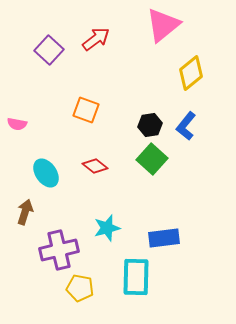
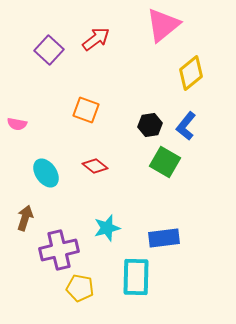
green square: moved 13 px right, 3 px down; rotated 12 degrees counterclockwise
brown arrow: moved 6 px down
